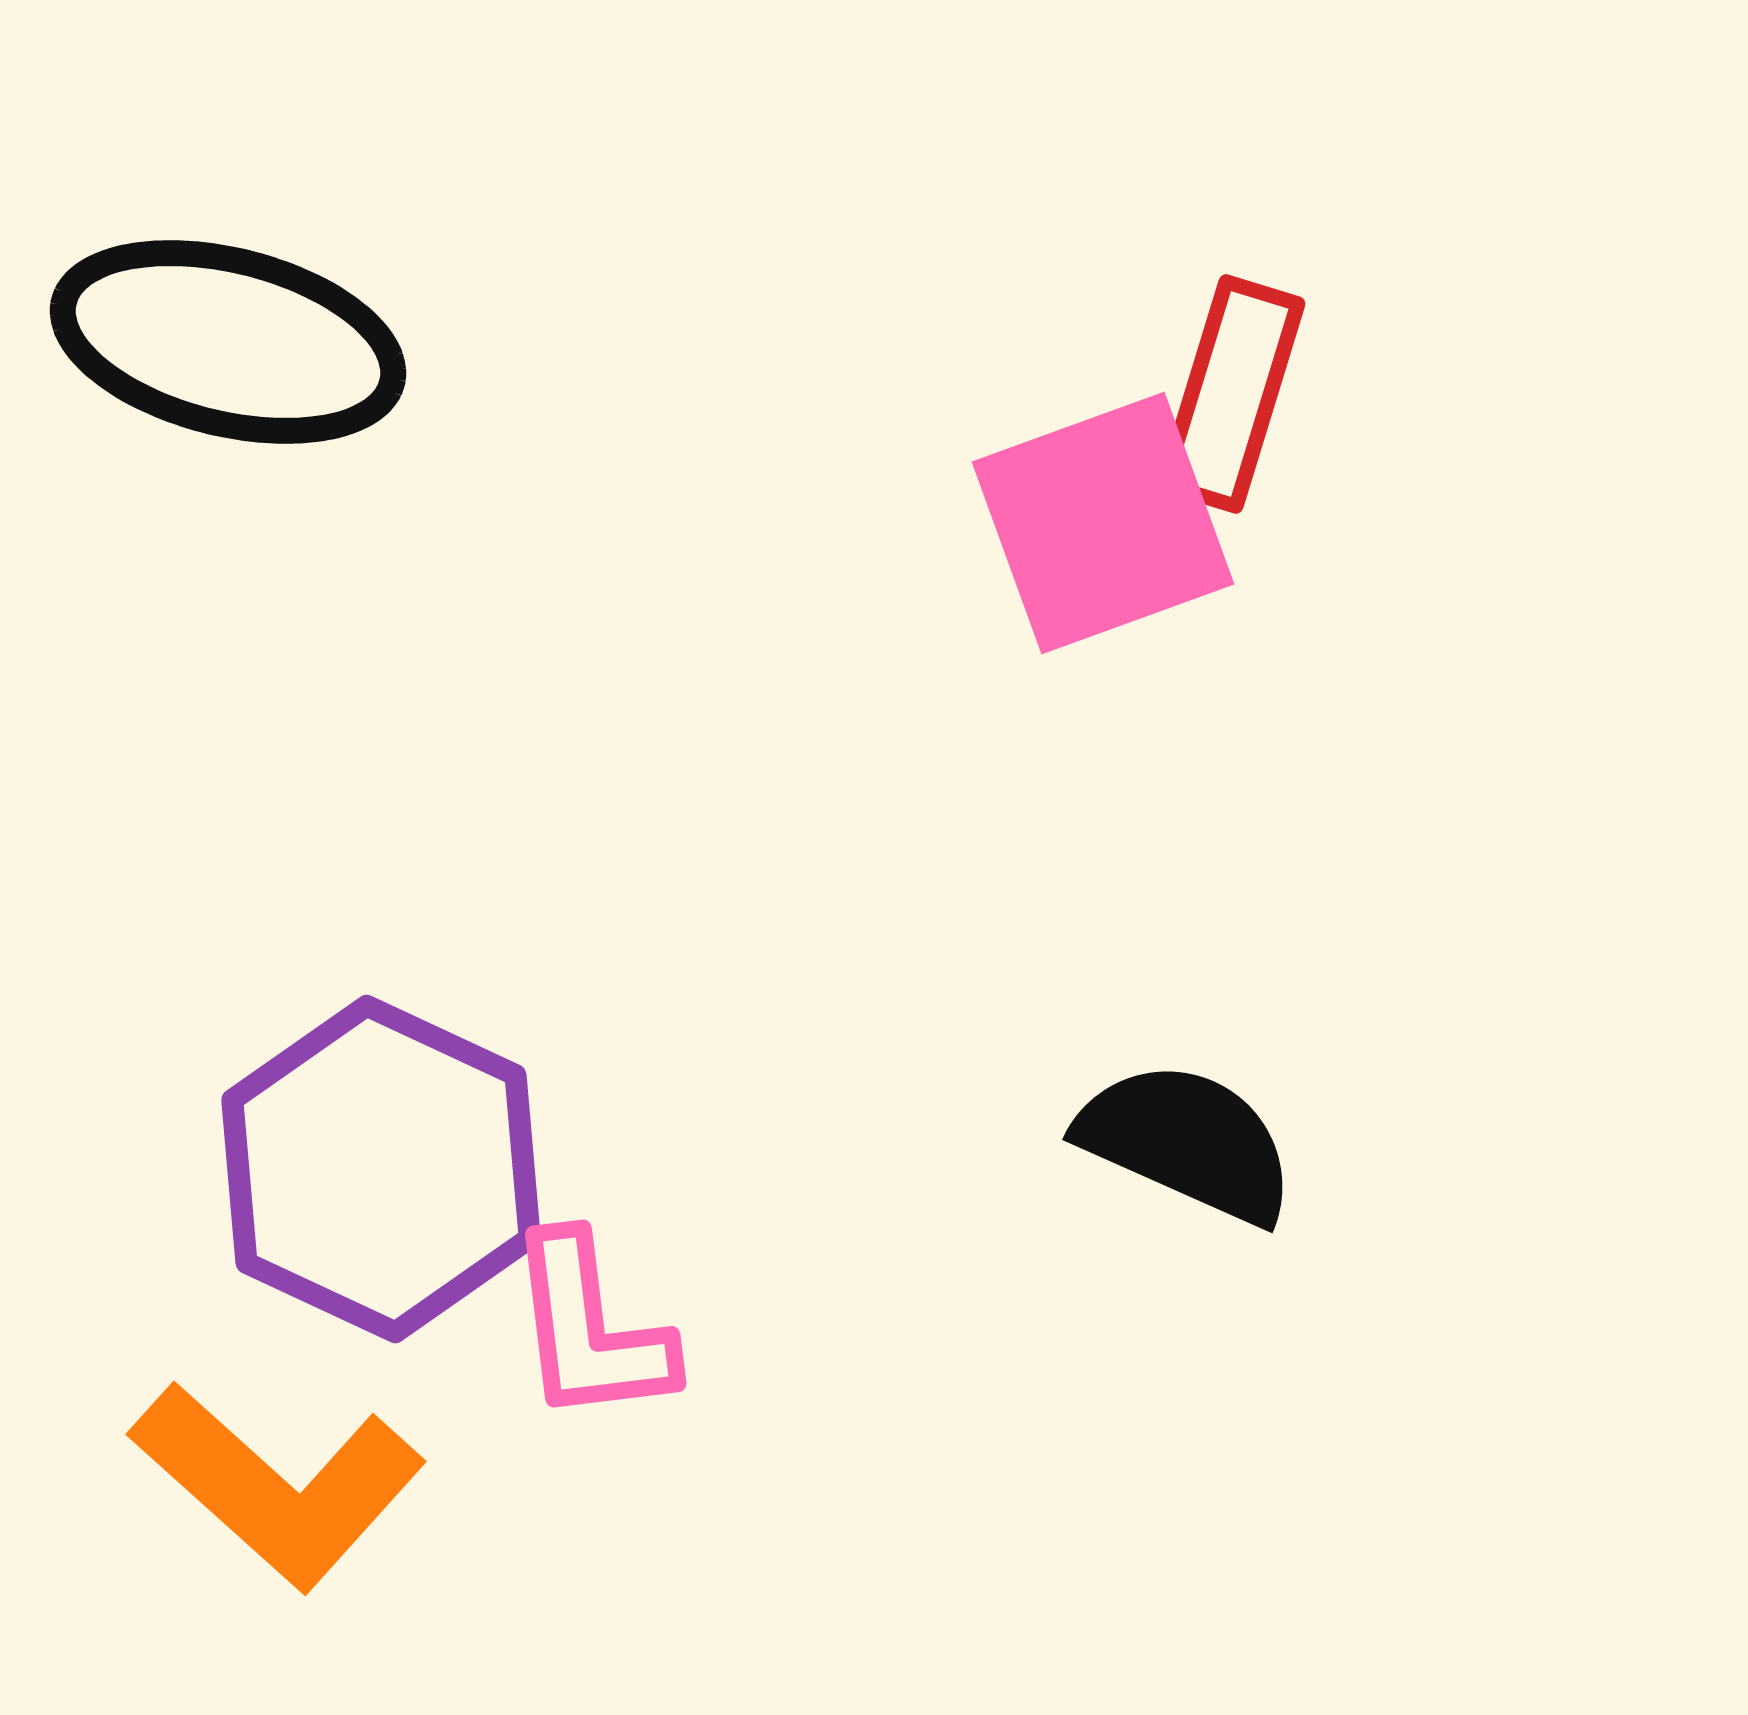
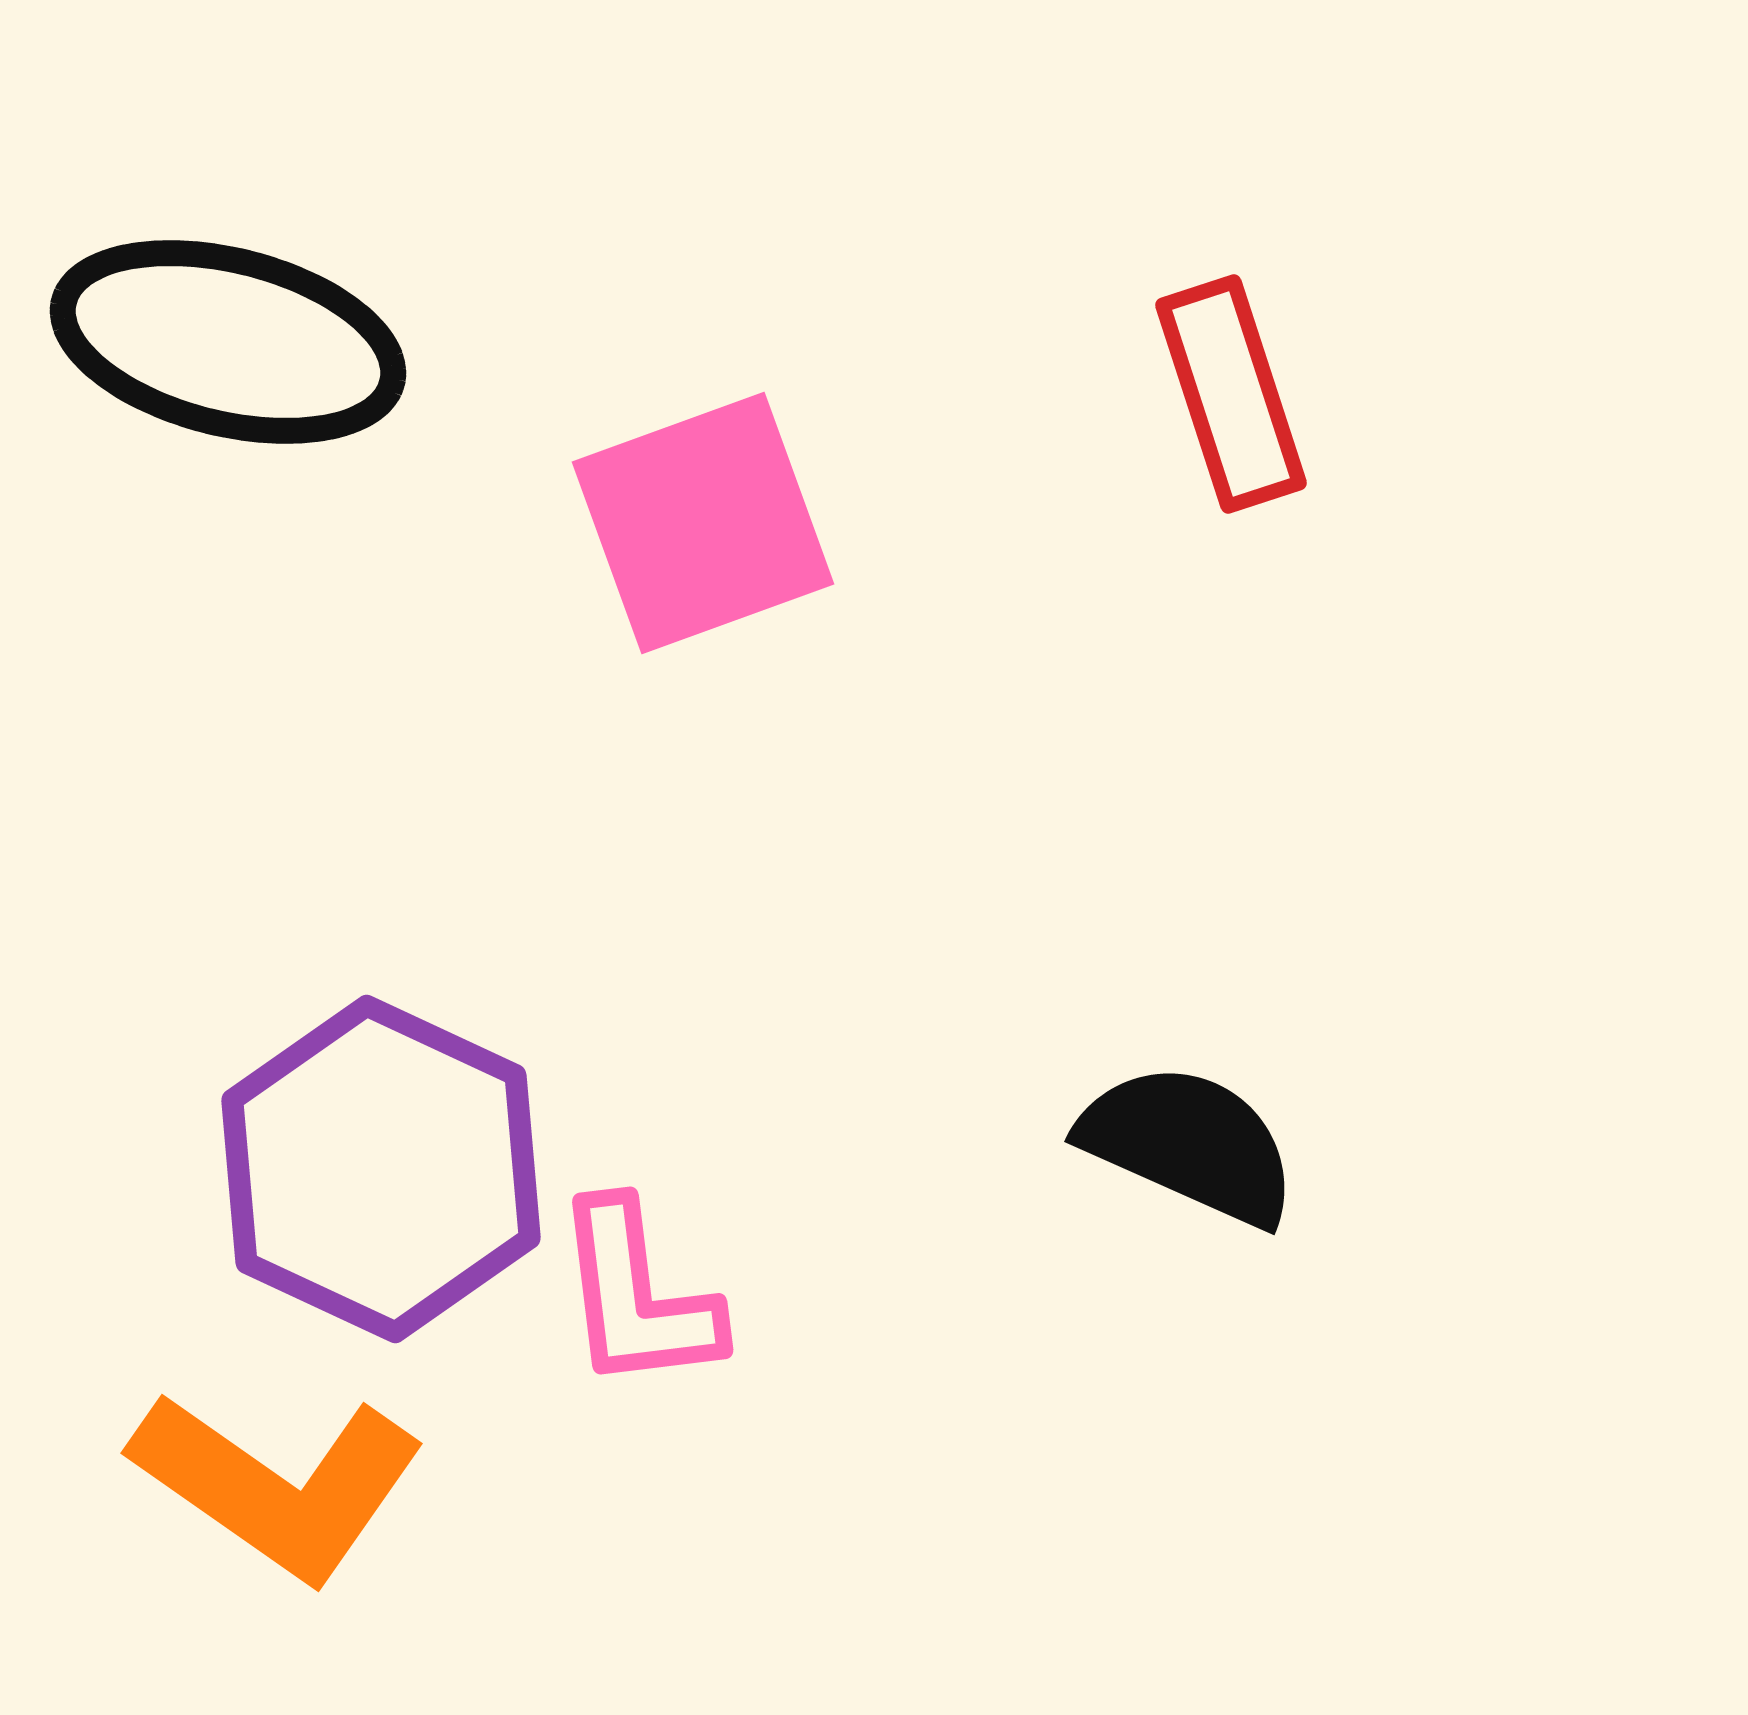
red rectangle: rotated 35 degrees counterclockwise
pink square: moved 400 px left
black semicircle: moved 2 px right, 2 px down
pink L-shape: moved 47 px right, 33 px up
orange L-shape: rotated 7 degrees counterclockwise
